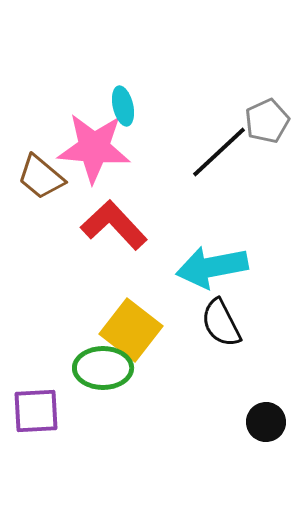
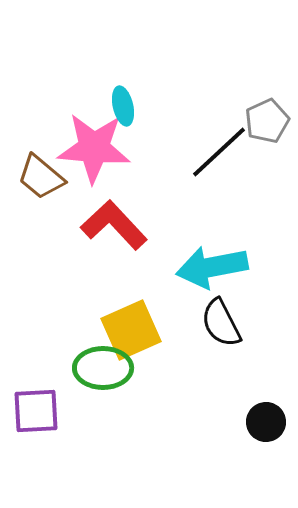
yellow square: rotated 28 degrees clockwise
